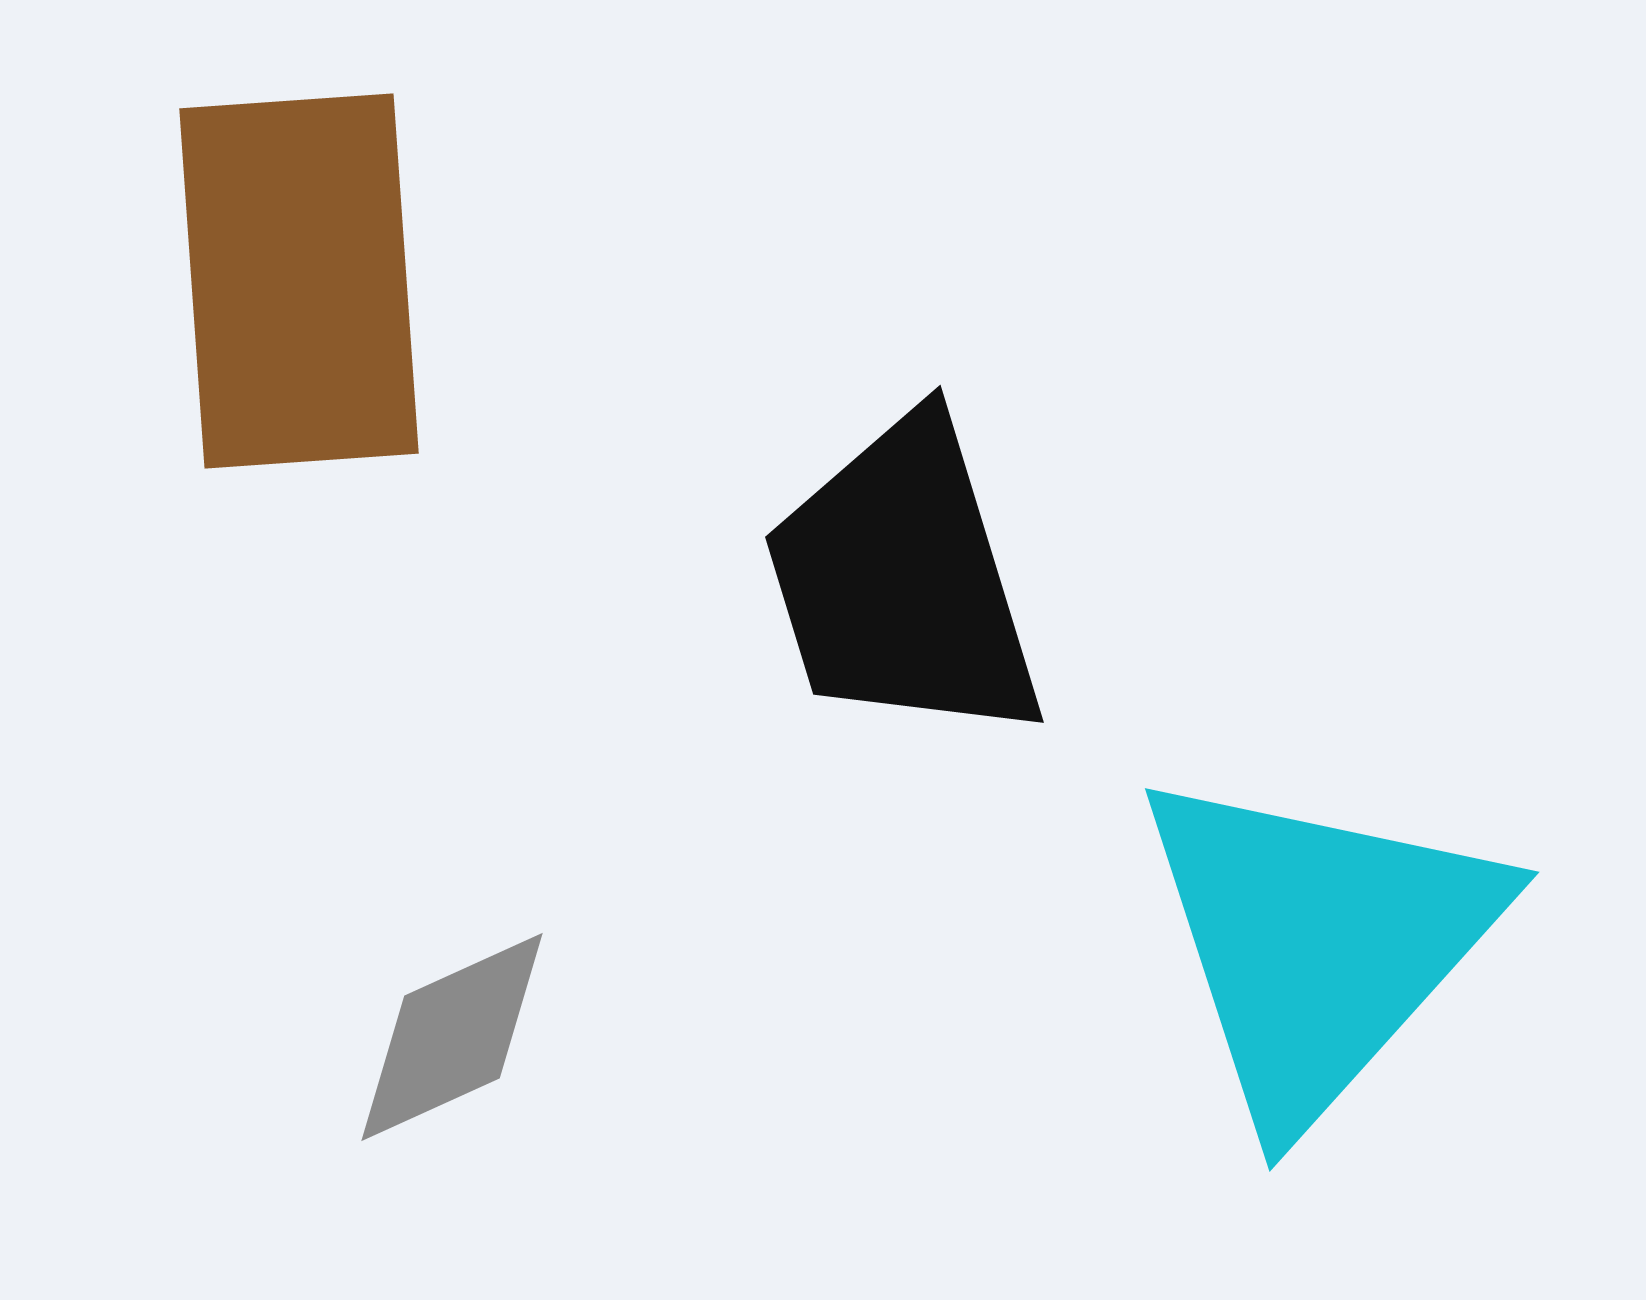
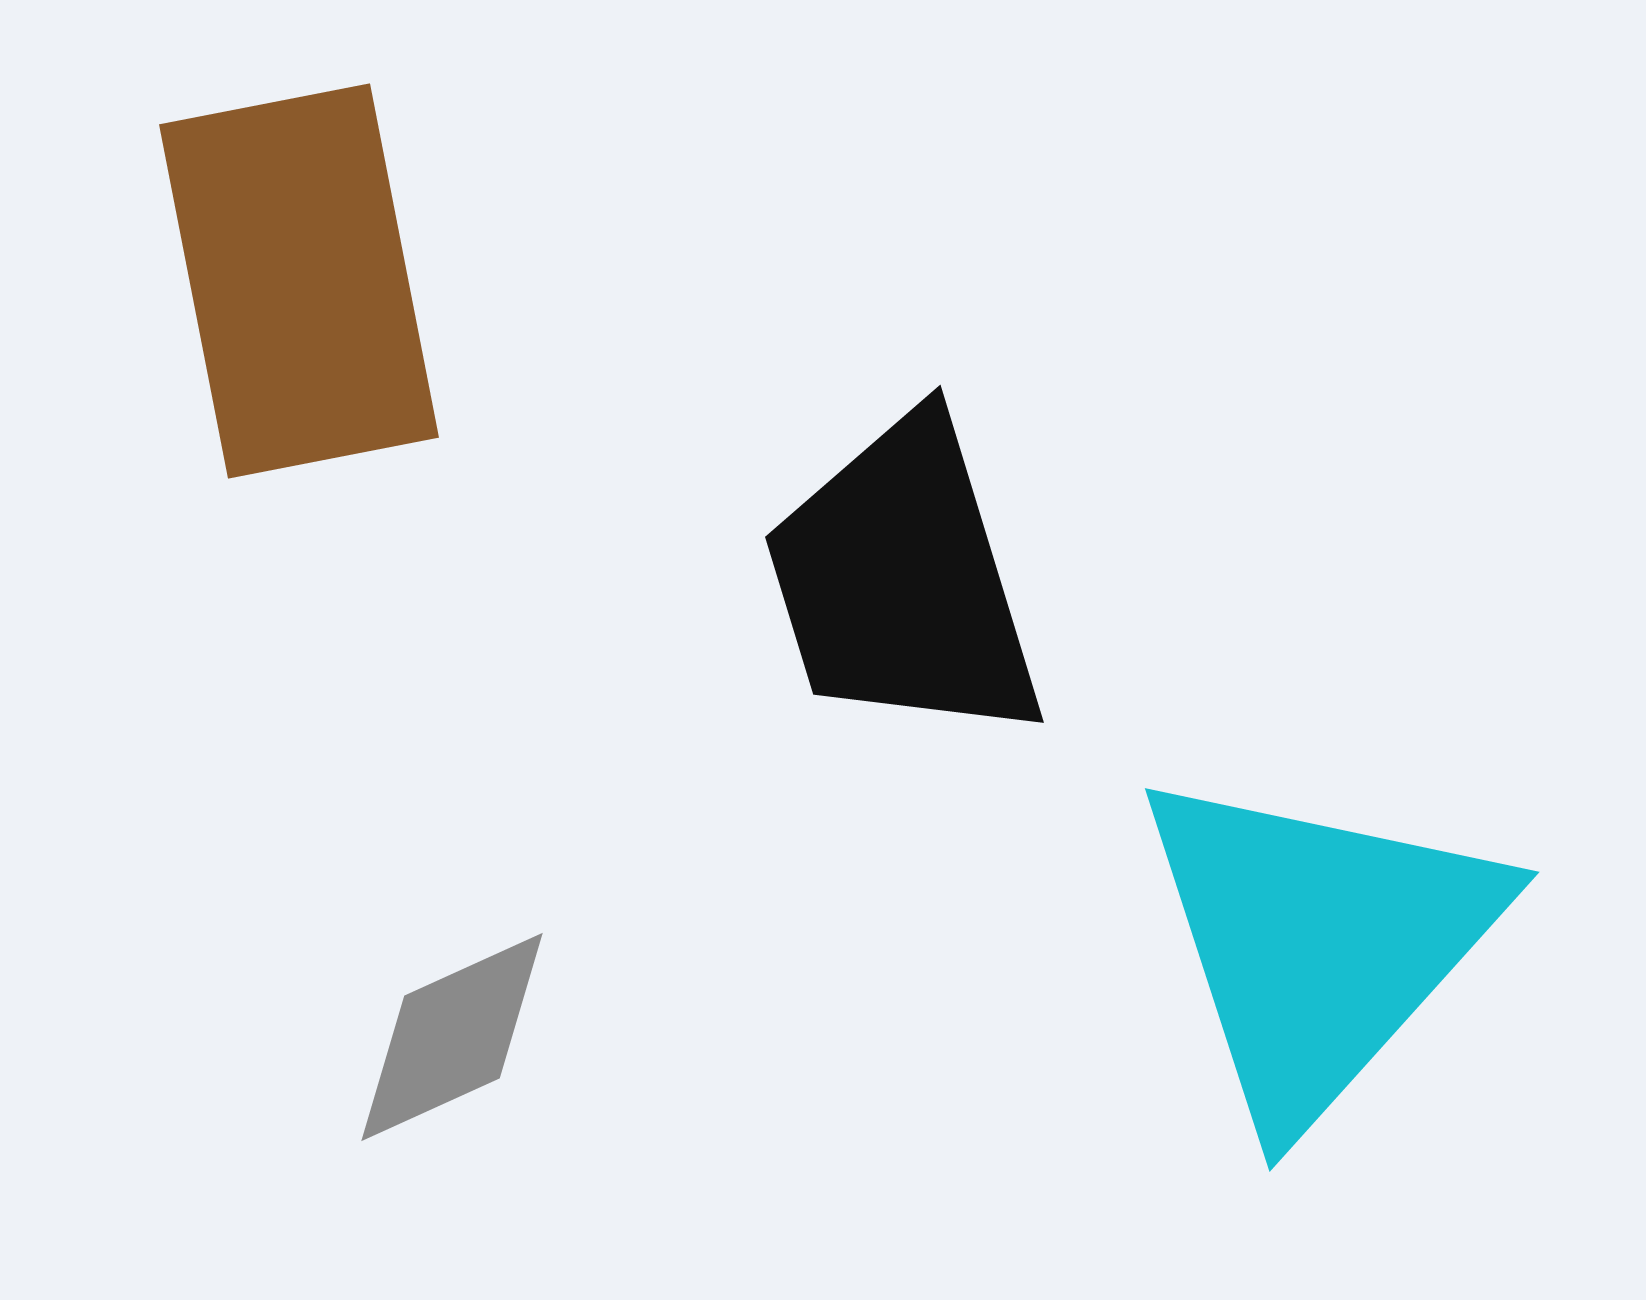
brown rectangle: rotated 7 degrees counterclockwise
